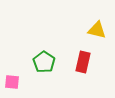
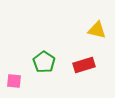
red rectangle: moved 1 px right, 3 px down; rotated 60 degrees clockwise
pink square: moved 2 px right, 1 px up
